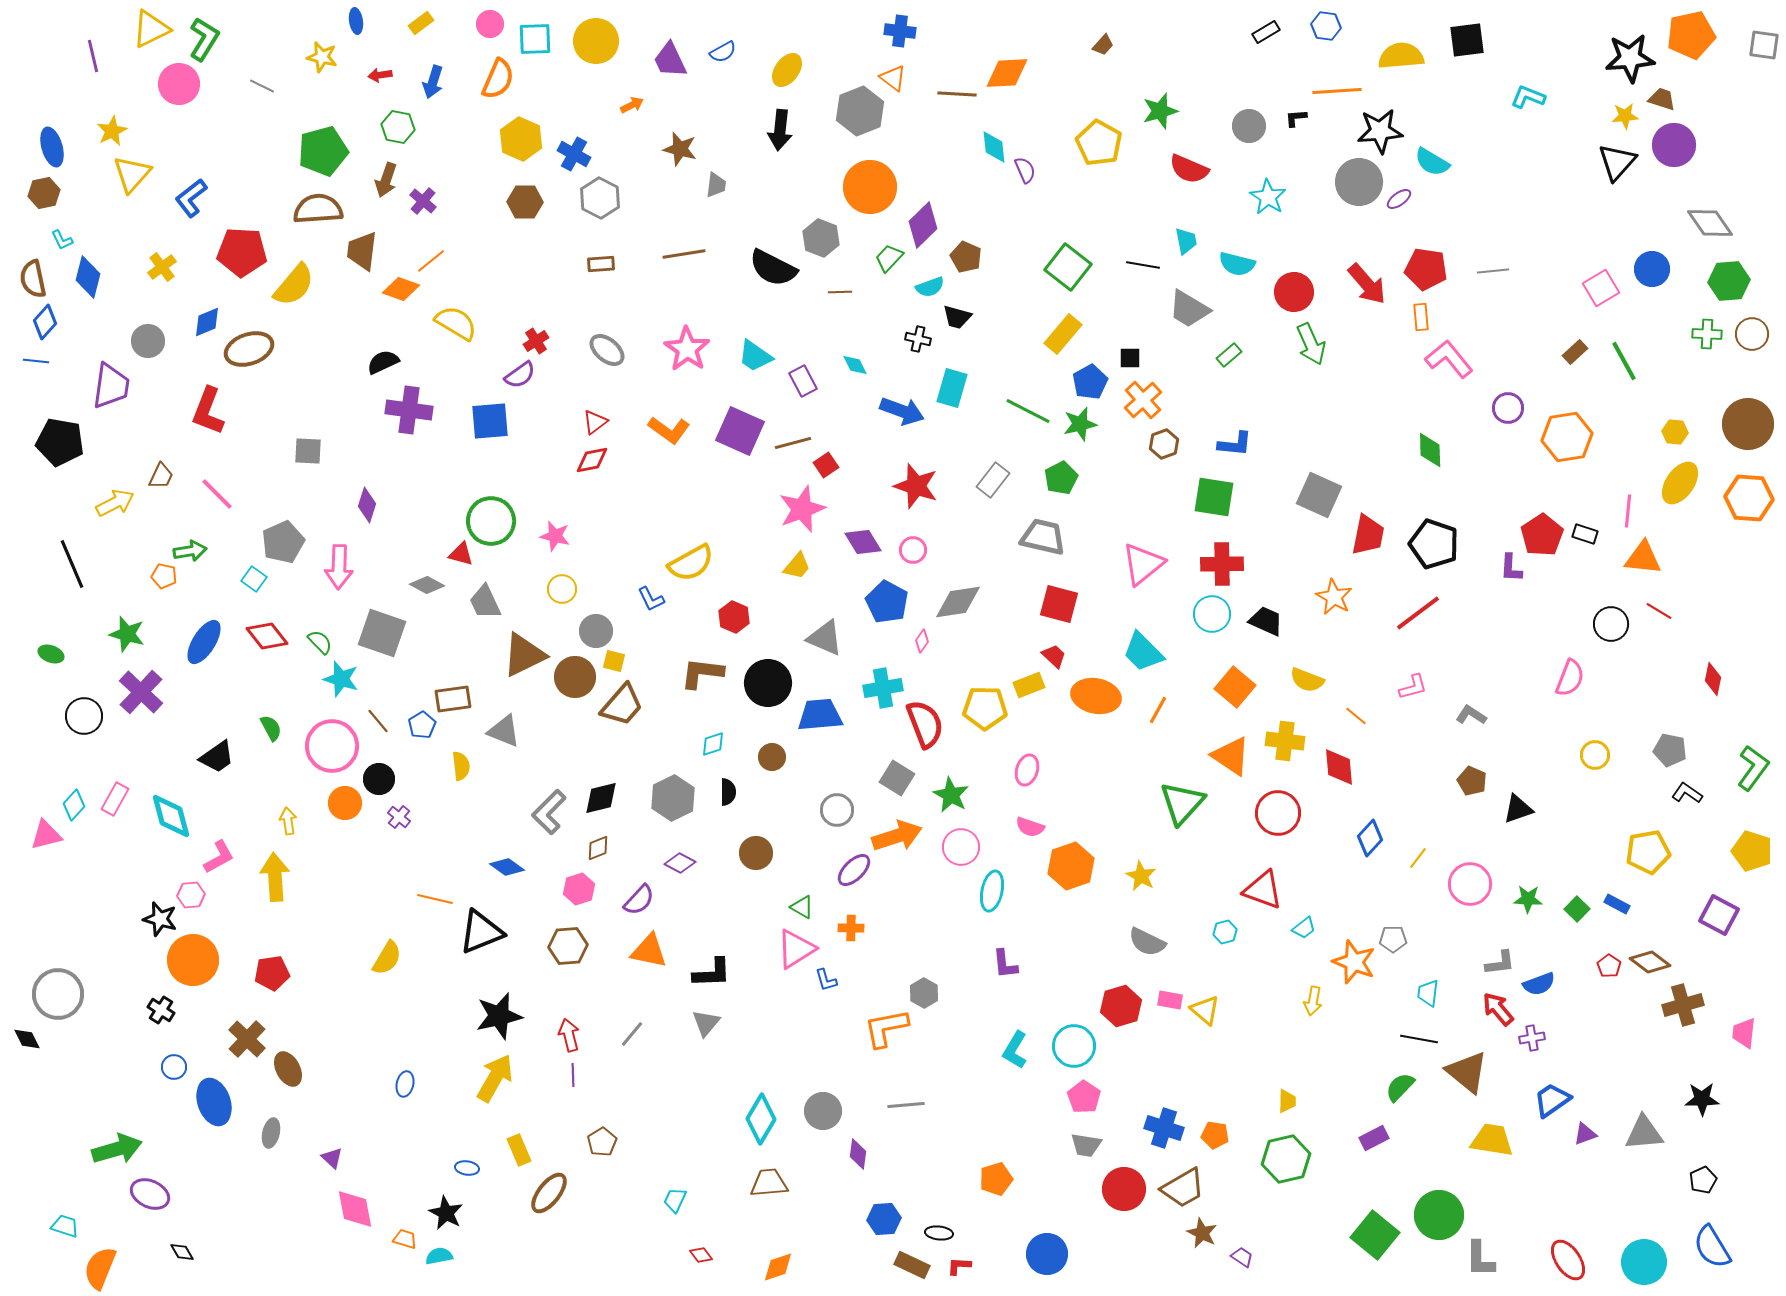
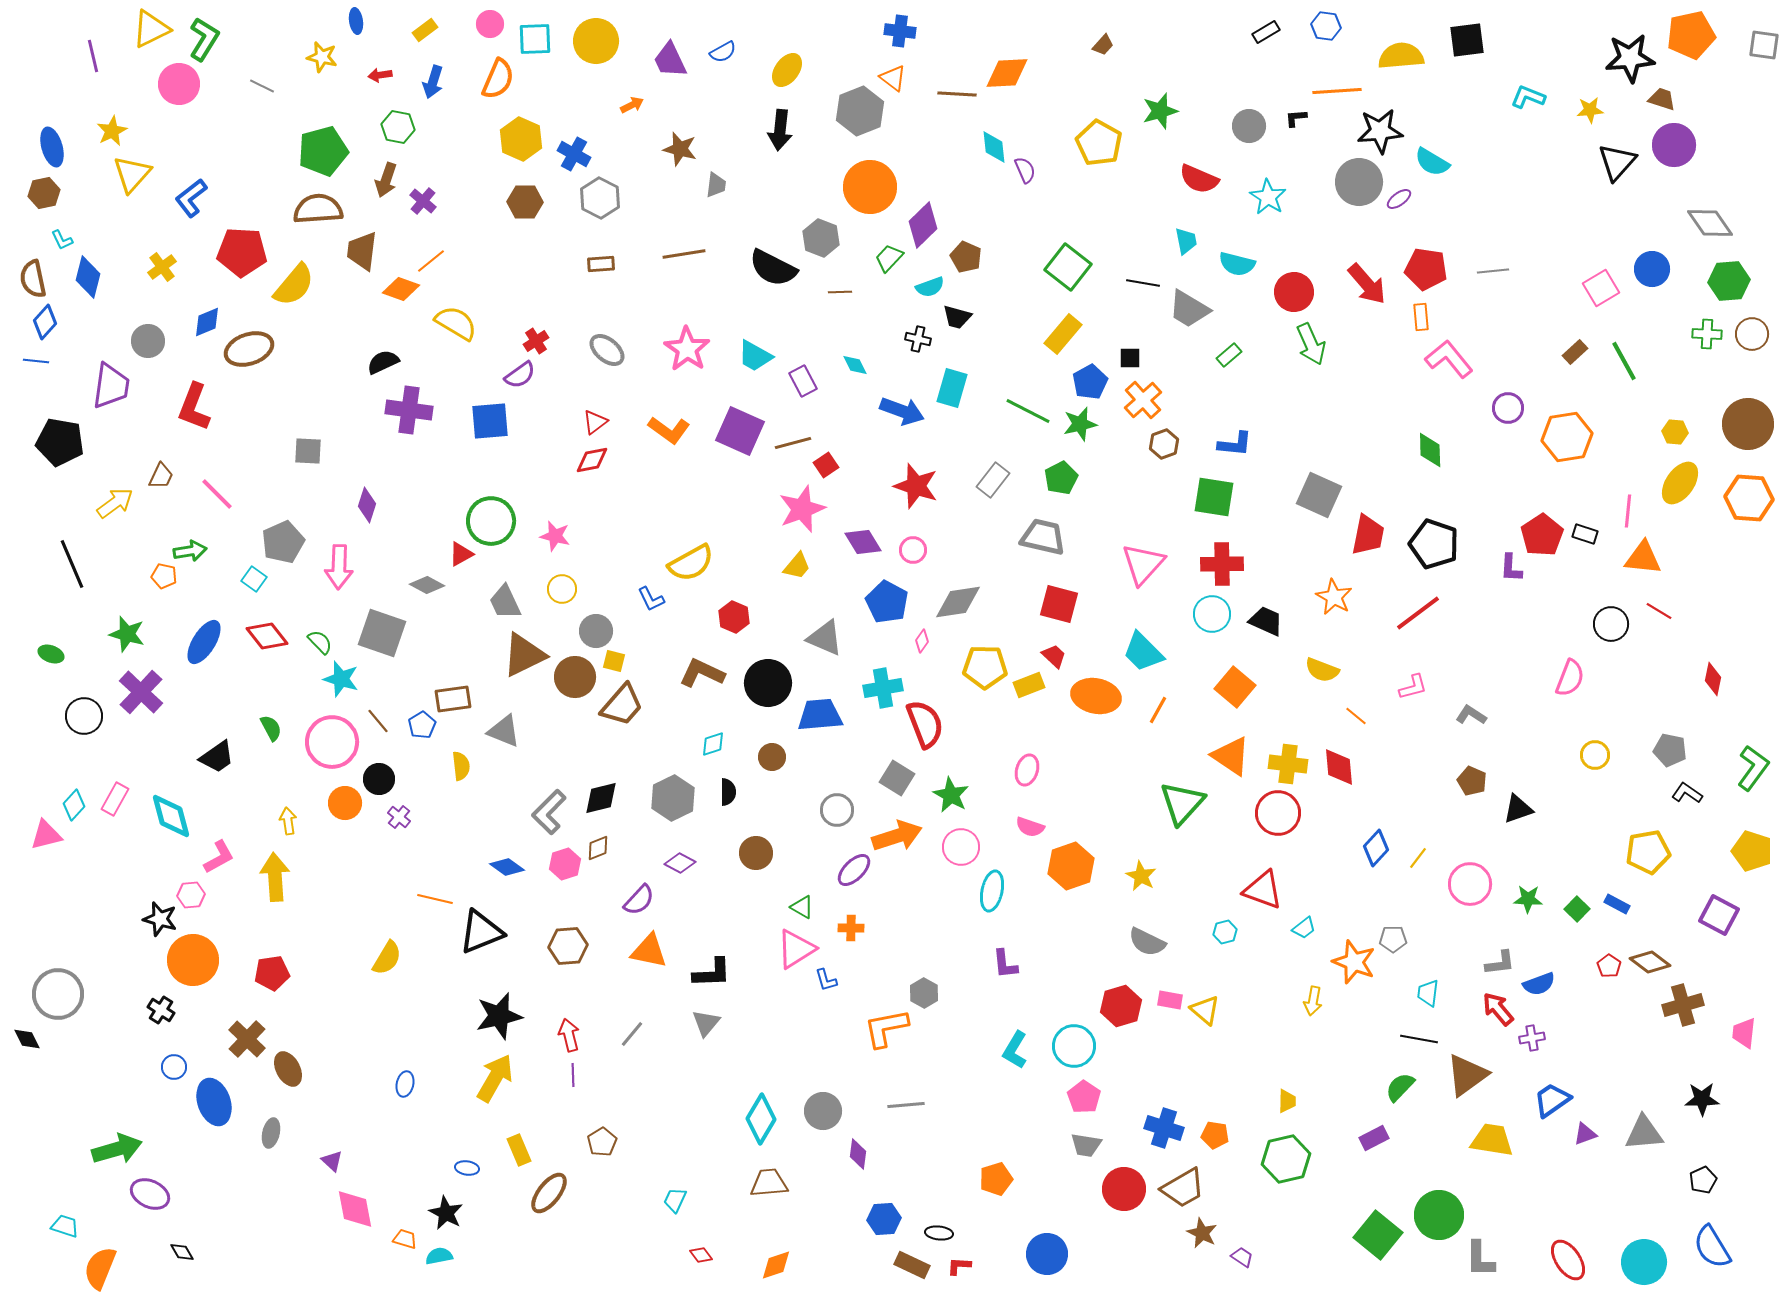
yellow rectangle at (421, 23): moved 4 px right, 7 px down
yellow star at (1625, 116): moved 35 px left, 6 px up
red semicircle at (1189, 169): moved 10 px right, 10 px down
black line at (1143, 265): moved 18 px down
cyan trapezoid at (755, 356): rotated 6 degrees counterclockwise
red L-shape at (208, 411): moved 14 px left, 4 px up
yellow arrow at (115, 503): rotated 9 degrees counterclockwise
red triangle at (461, 554): rotated 44 degrees counterclockwise
pink triangle at (1143, 564): rotated 9 degrees counterclockwise
gray trapezoid at (485, 602): moved 20 px right
brown L-shape at (702, 673): rotated 18 degrees clockwise
yellow semicircle at (1307, 680): moved 15 px right, 10 px up
yellow pentagon at (985, 708): moved 41 px up
yellow cross at (1285, 741): moved 3 px right, 23 px down
pink circle at (332, 746): moved 4 px up
blue diamond at (1370, 838): moved 6 px right, 10 px down
pink hexagon at (579, 889): moved 14 px left, 25 px up
brown triangle at (1467, 1072): moved 3 px down; rotated 45 degrees clockwise
purple triangle at (332, 1158): moved 3 px down
green square at (1375, 1235): moved 3 px right
orange diamond at (778, 1267): moved 2 px left, 2 px up
